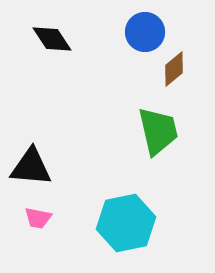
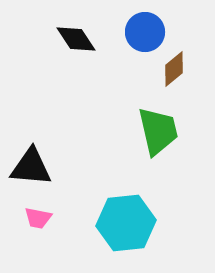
black diamond: moved 24 px right
cyan hexagon: rotated 6 degrees clockwise
